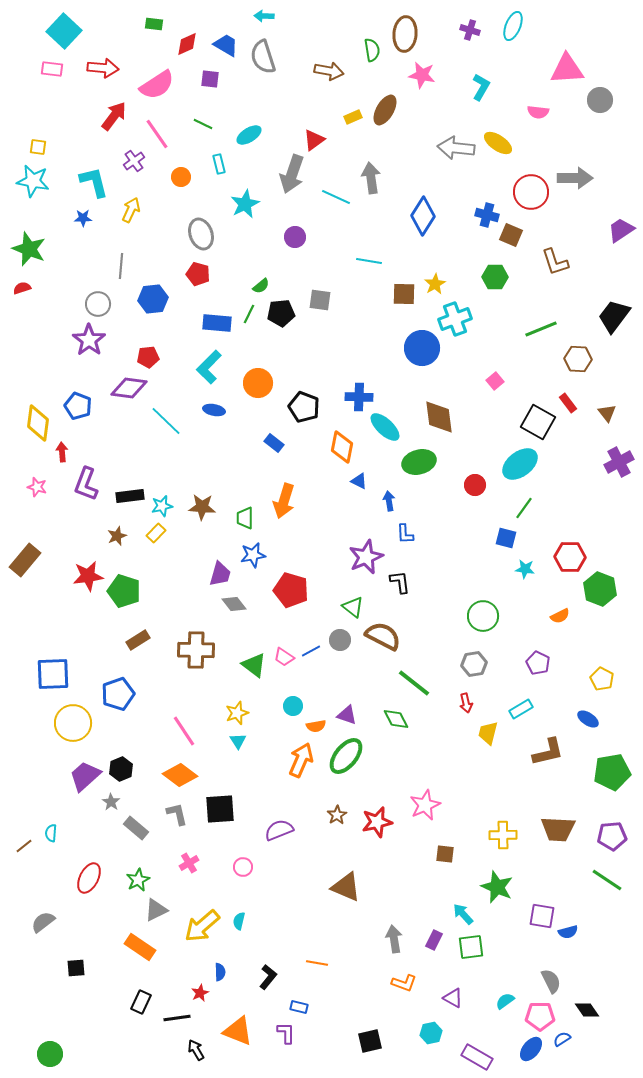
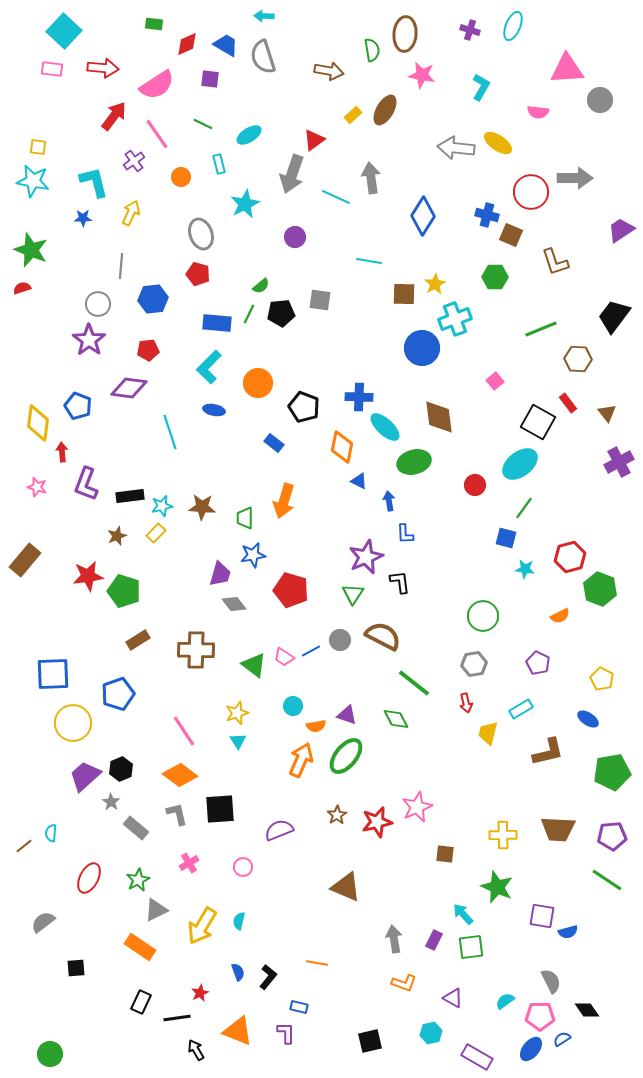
yellow rectangle at (353, 117): moved 2 px up; rotated 18 degrees counterclockwise
yellow arrow at (131, 210): moved 3 px down
green star at (29, 249): moved 2 px right, 1 px down
red pentagon at (148, 357): moved 7 px up
cyan line at (166, 421): moved 4 px right, 11 px down; rotated 28 degrees clockwise
green ellipse at (419, 462): moved 5 px left
red hexagon at (570, 557): rotated 16 degrees counterclockwise
green triangle at (353, 607): moved 13 px up; rotated 25 degrees clockwise
pink star at (425, 805): moved 8 px left, 2 px down
yellow arrow at (202, 926): rotated 18 degrees counterclockwise
blue semicircle at (220, 972): moved 18 px right; rotated 18 degrees counterclockwise
